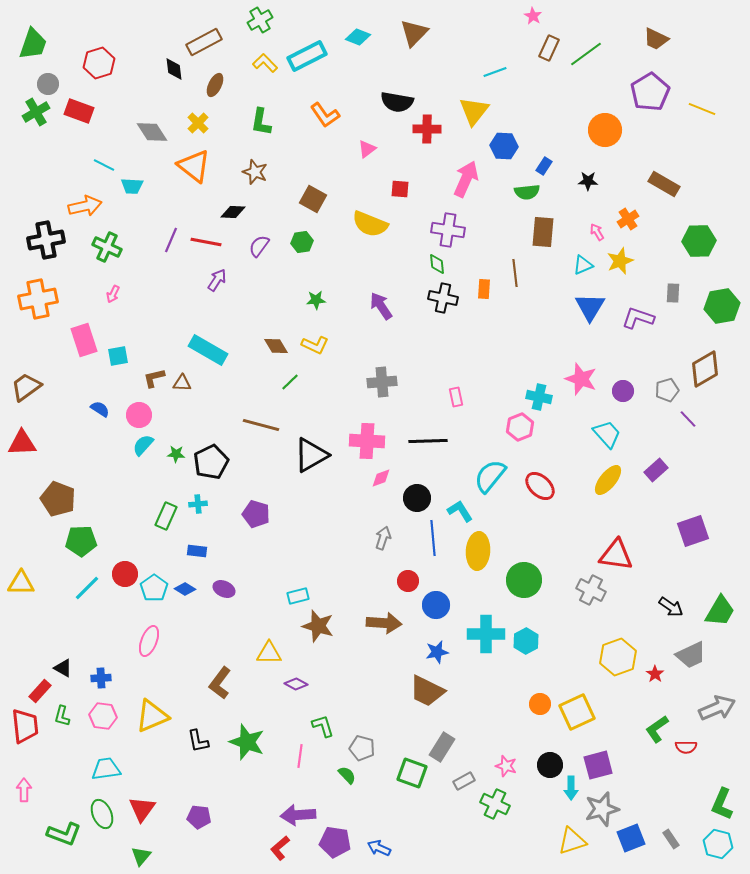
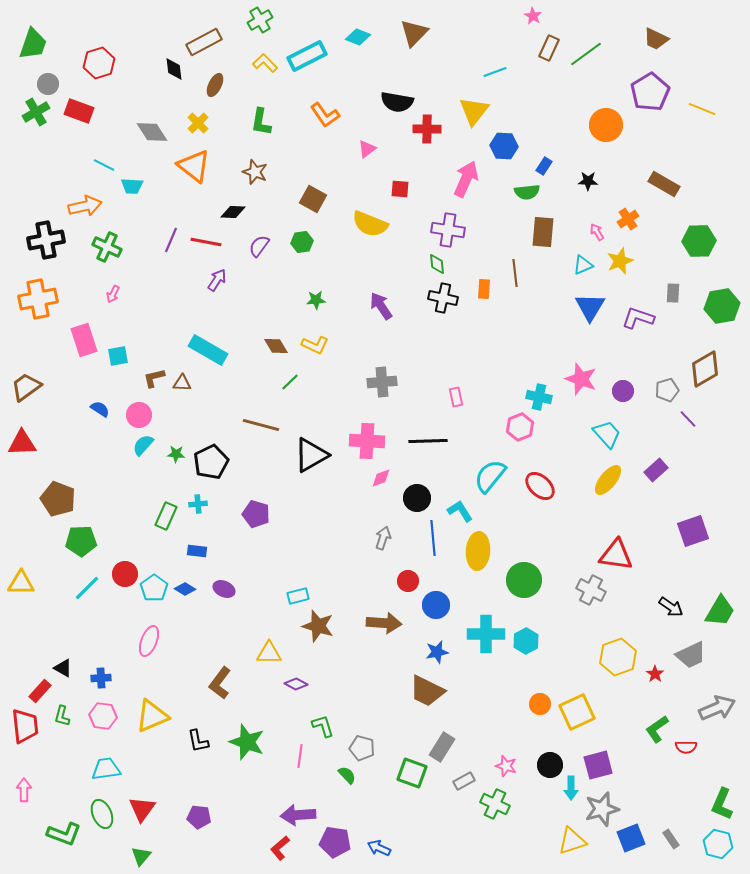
orange circle at (605, 130): moved 1 px right, 5 px up
